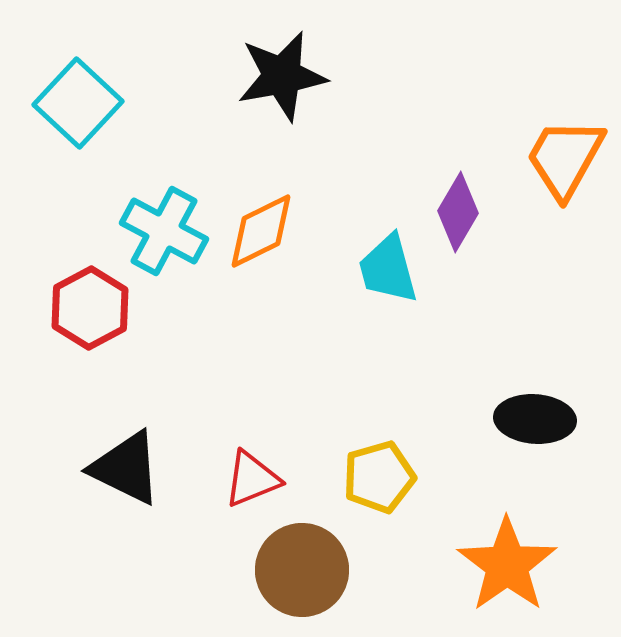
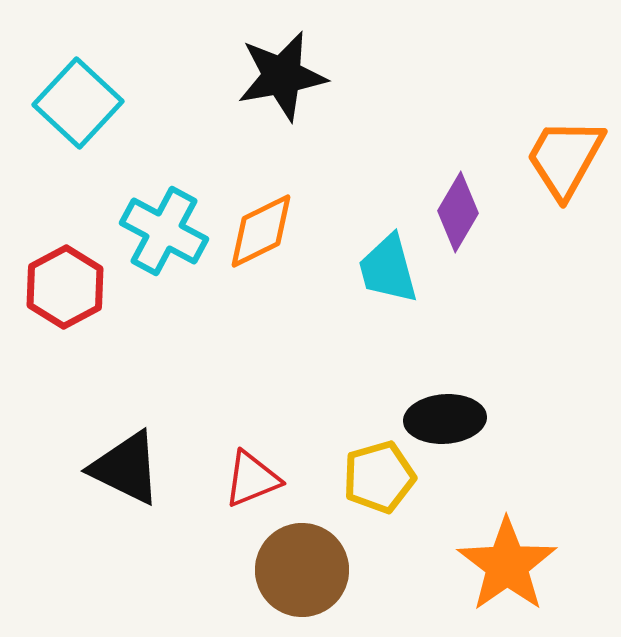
red hexagon: moved 25 px left, 21 px up
black ellipse: moved 90 px left; rotated 8 degrees counterclockwise
